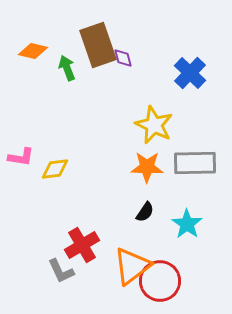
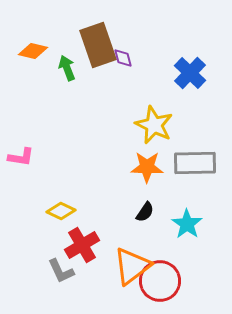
yellow diamond: moved 6 px right, 42 px down; rotated 32 degrees clockwise
